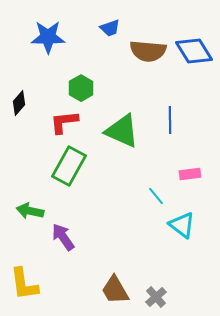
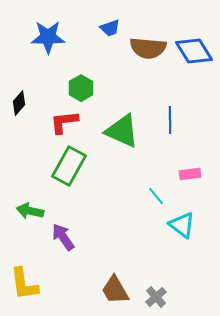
brown semicircle: moved 3 px up
